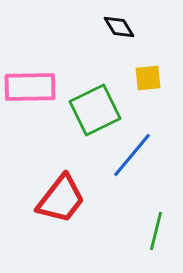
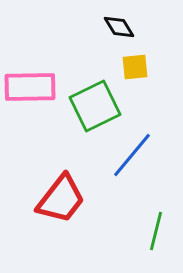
yellow square: moved 13 px left, 11 px up
green square: moved 4 px up
